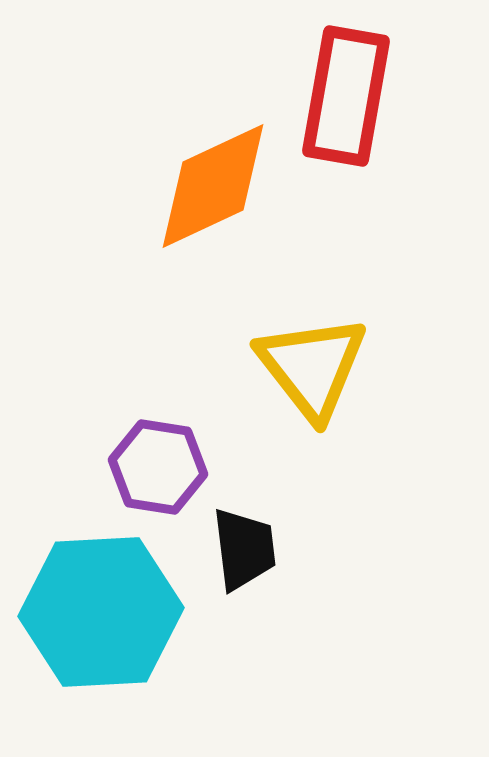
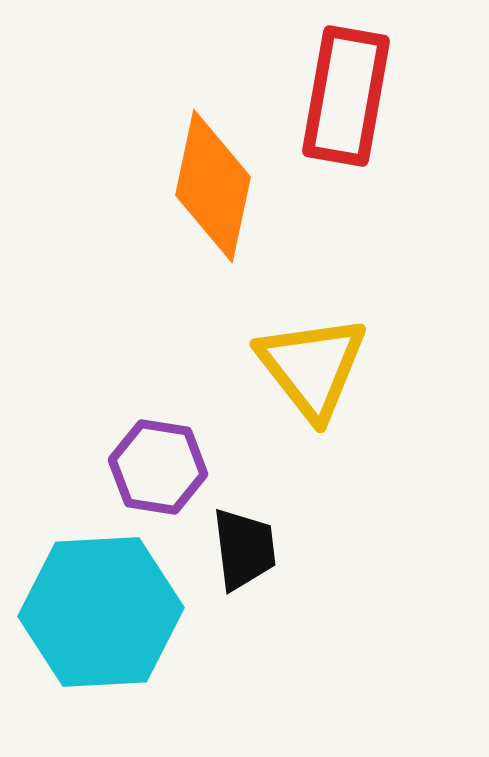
orange diamond: rotated 53 degrees counterclockwise
